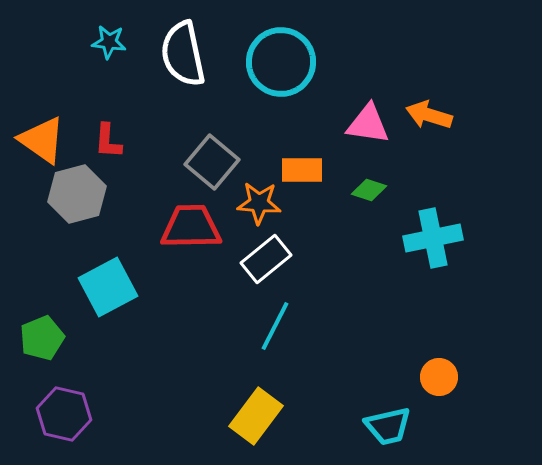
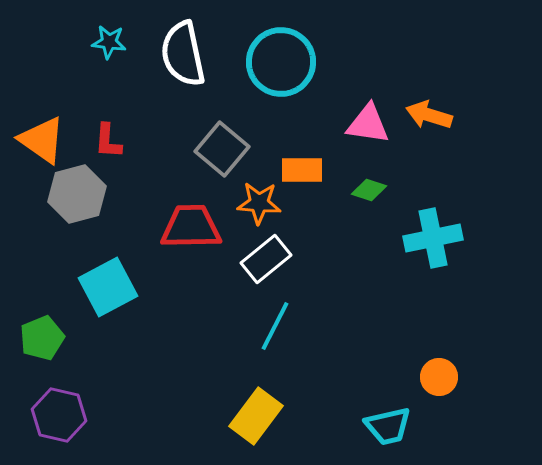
gray square: moved 10 px right, 13 px up
purple hexagon: moved 5 px left, 1 px down
